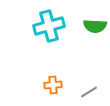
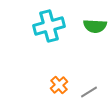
orange cross: moved 6 px right; rotated 36 degrees counterclockwise
